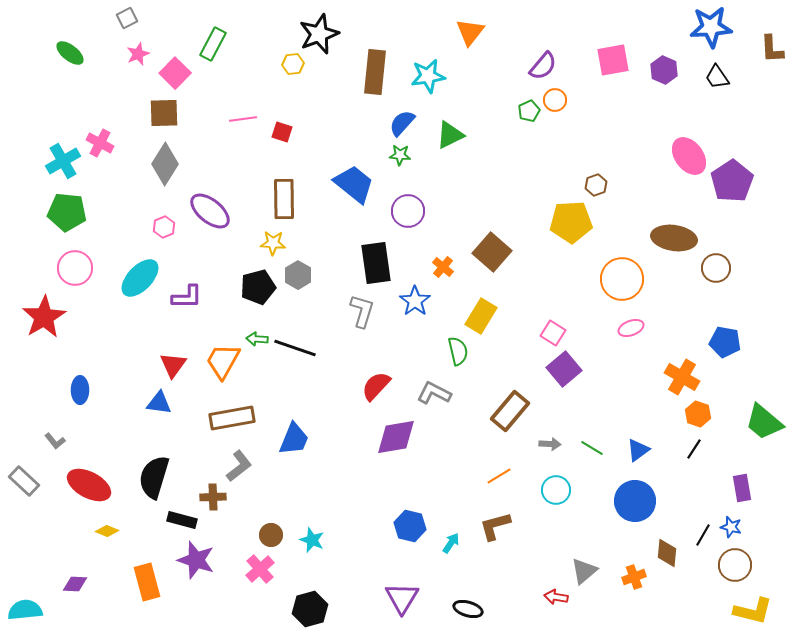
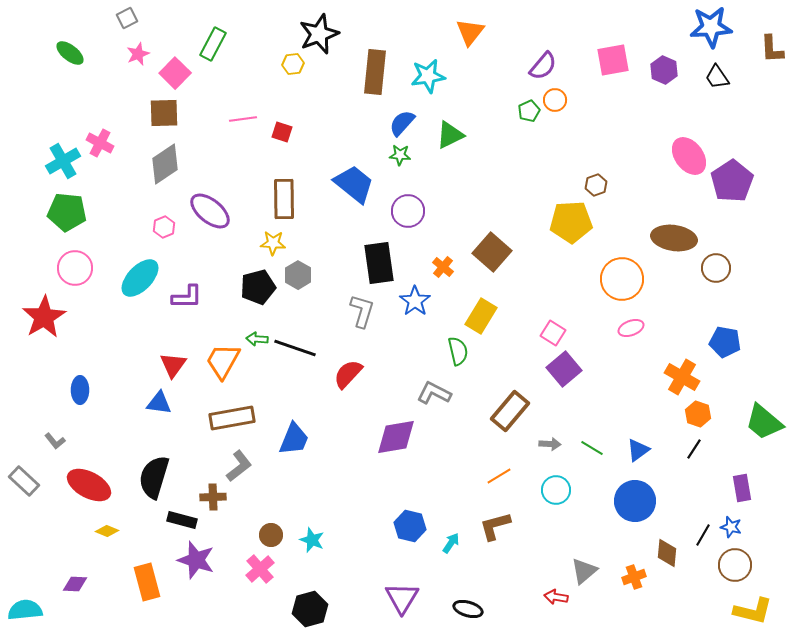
gray diamond at (165, 164): rotated 24 degrees clockwise
black rectangle at (376, 263): moved 3 px right
red semicircle at (376, 386): moved 28 px left, 12 px up
